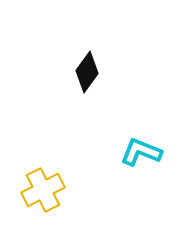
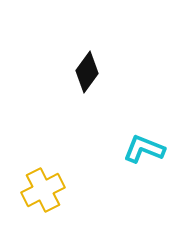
cyan L-shape: moved 3 px right, 3 px up
